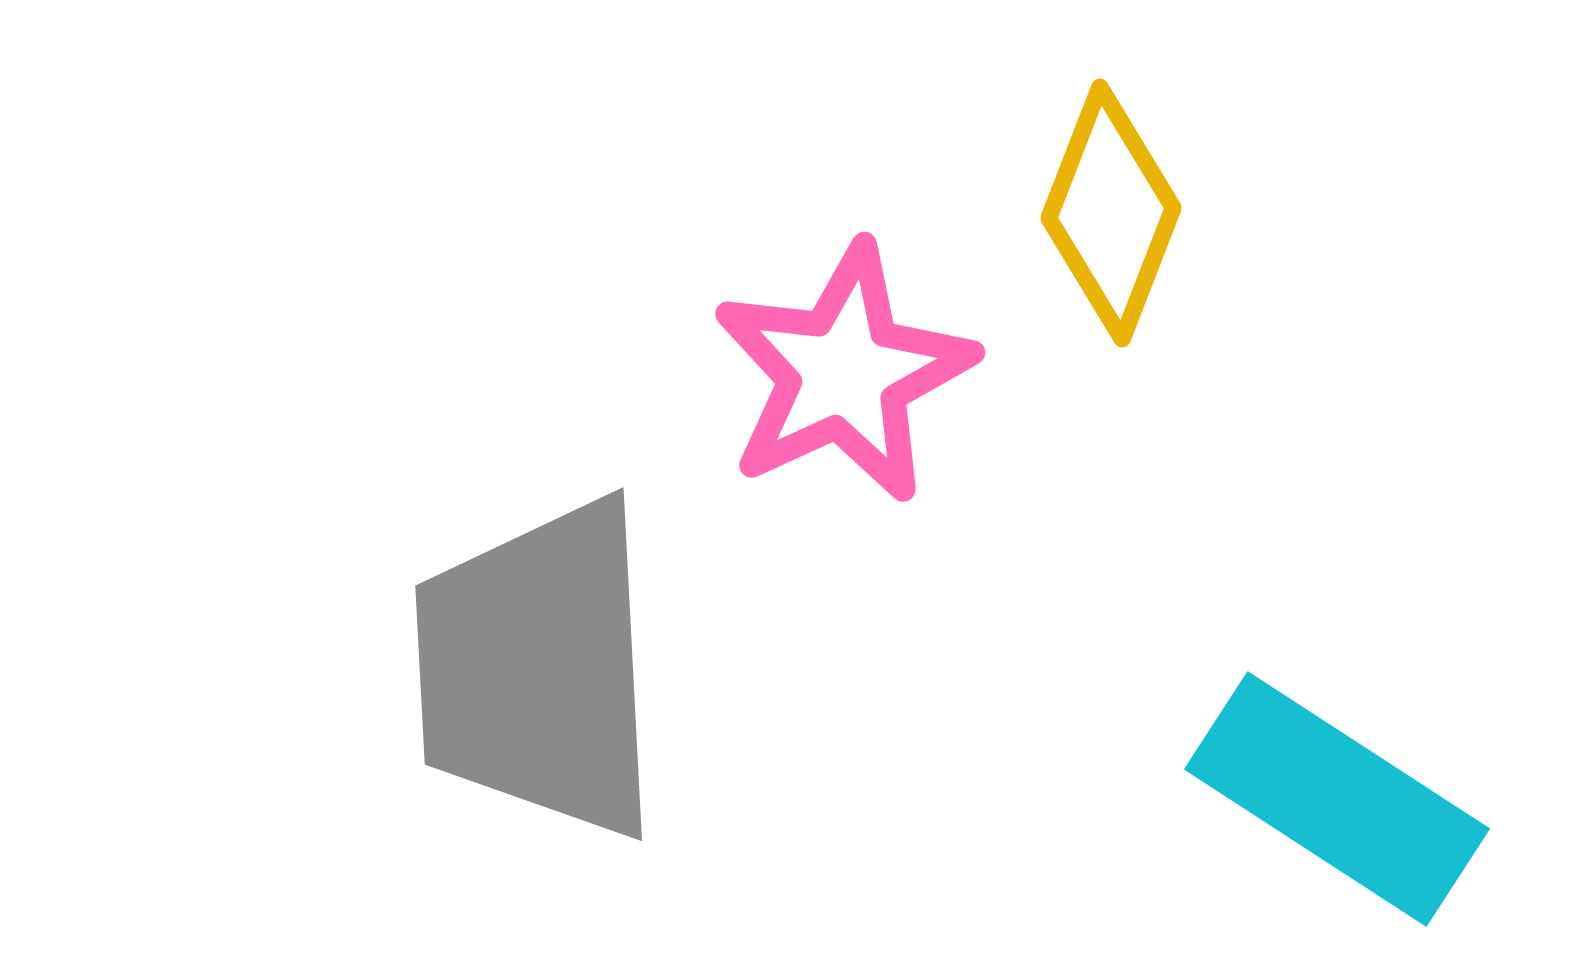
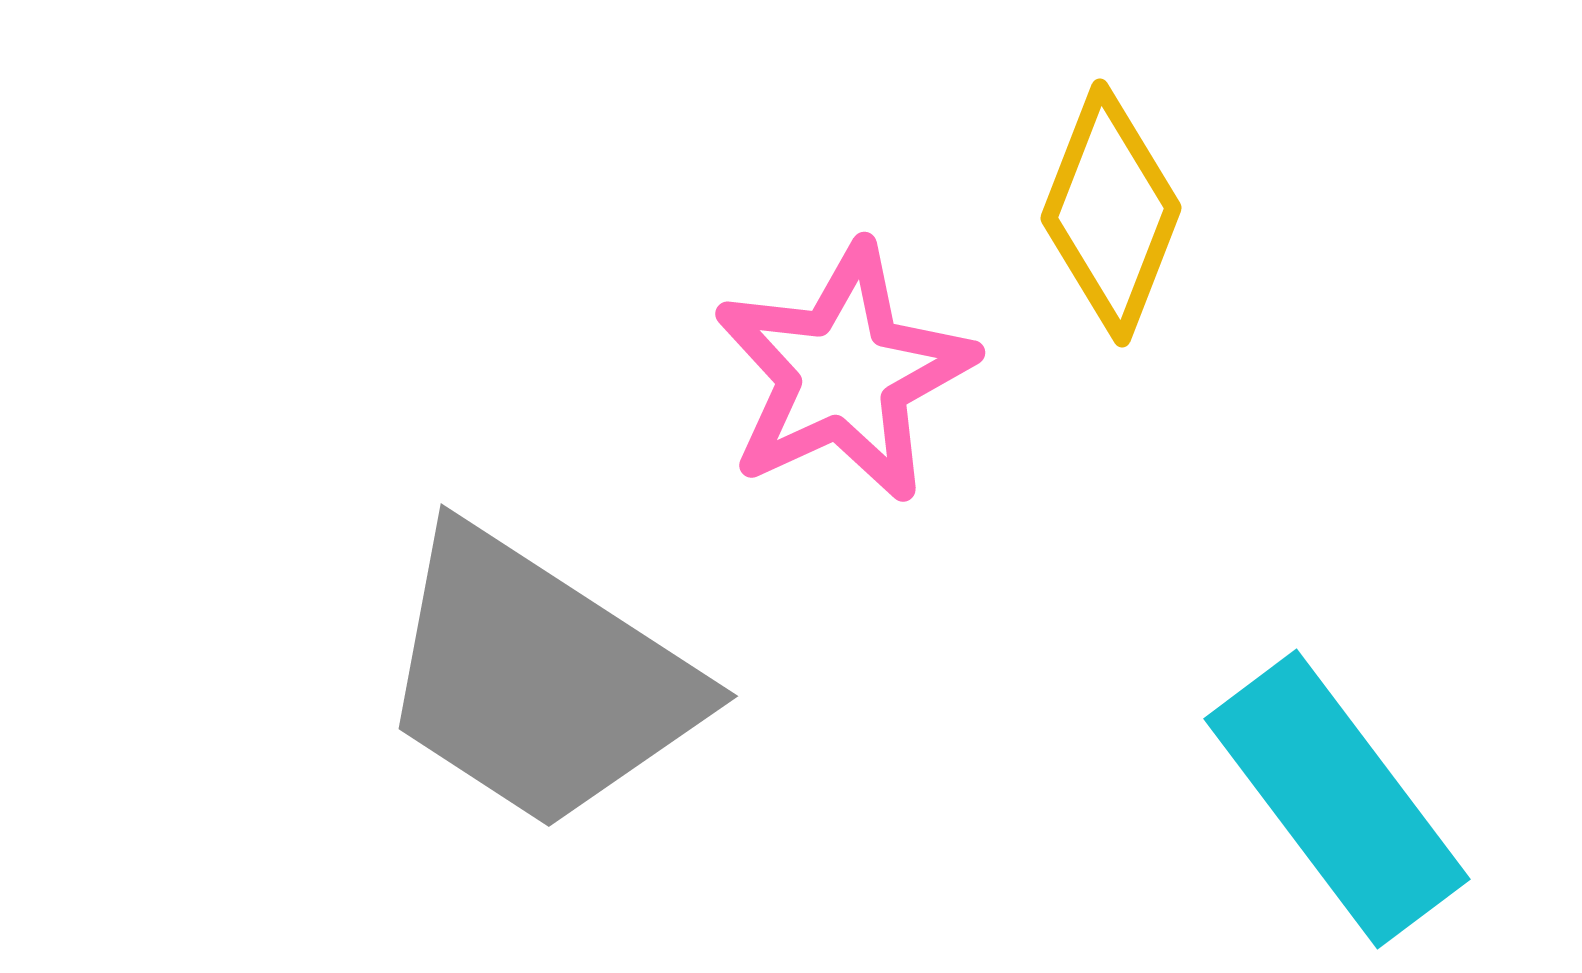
gray trapezoid: moved 10 px down; rotated 54 degrees counterclockwise
cyan rectangle: rotated 20 degrees clockwise
